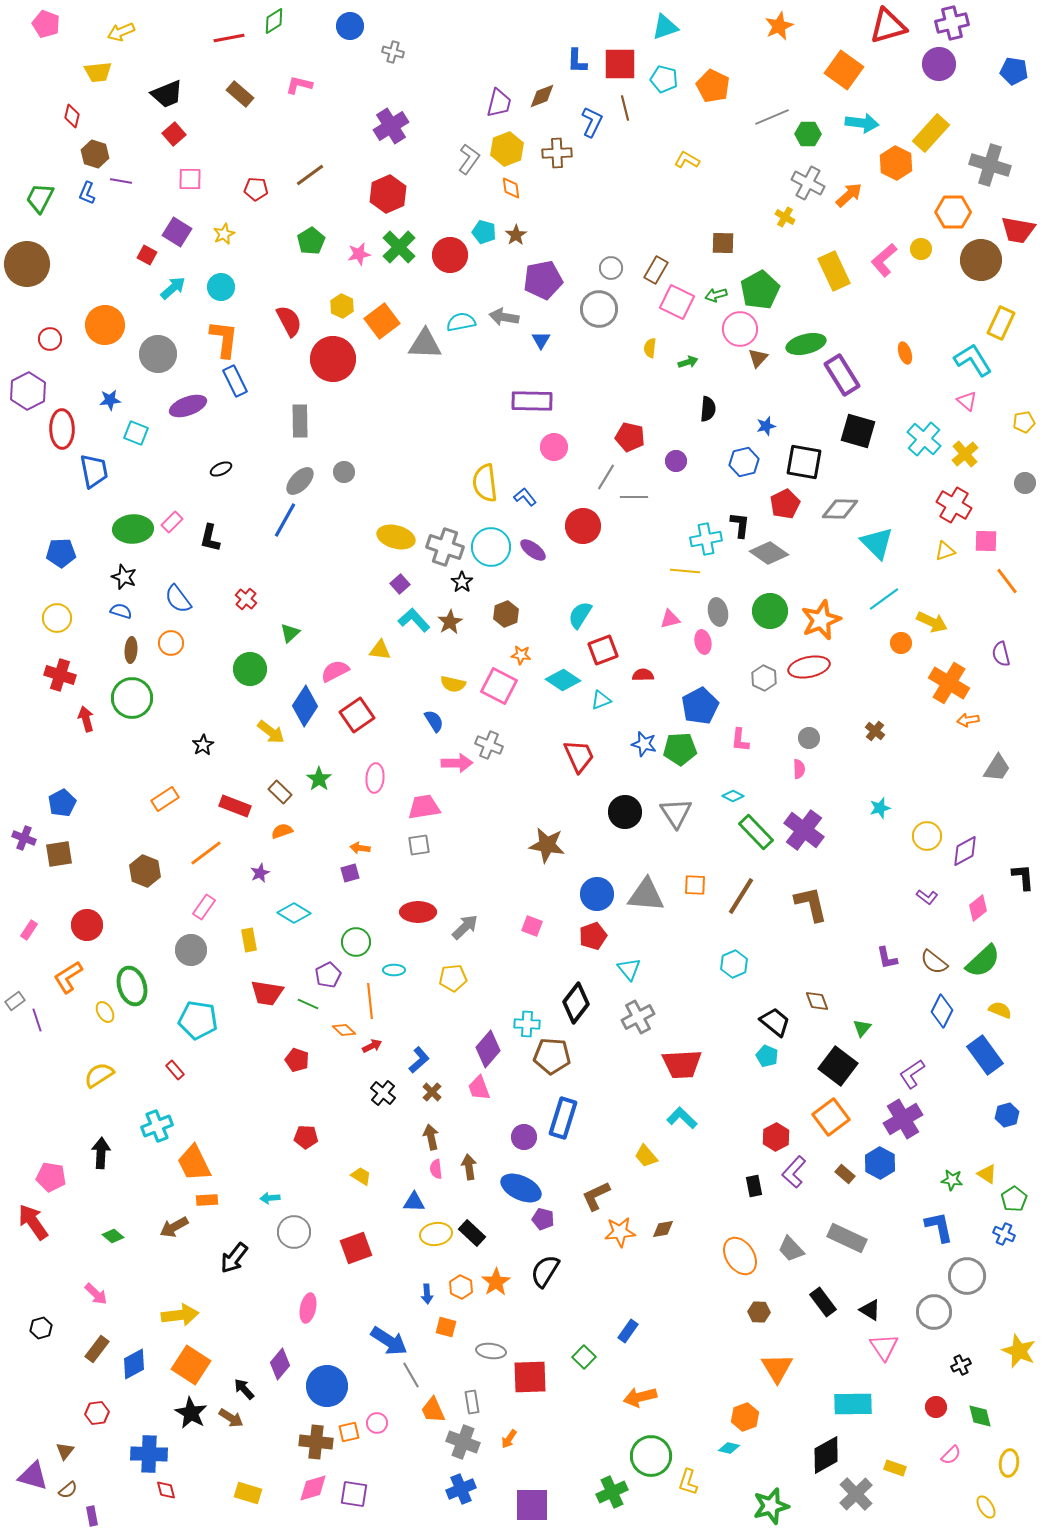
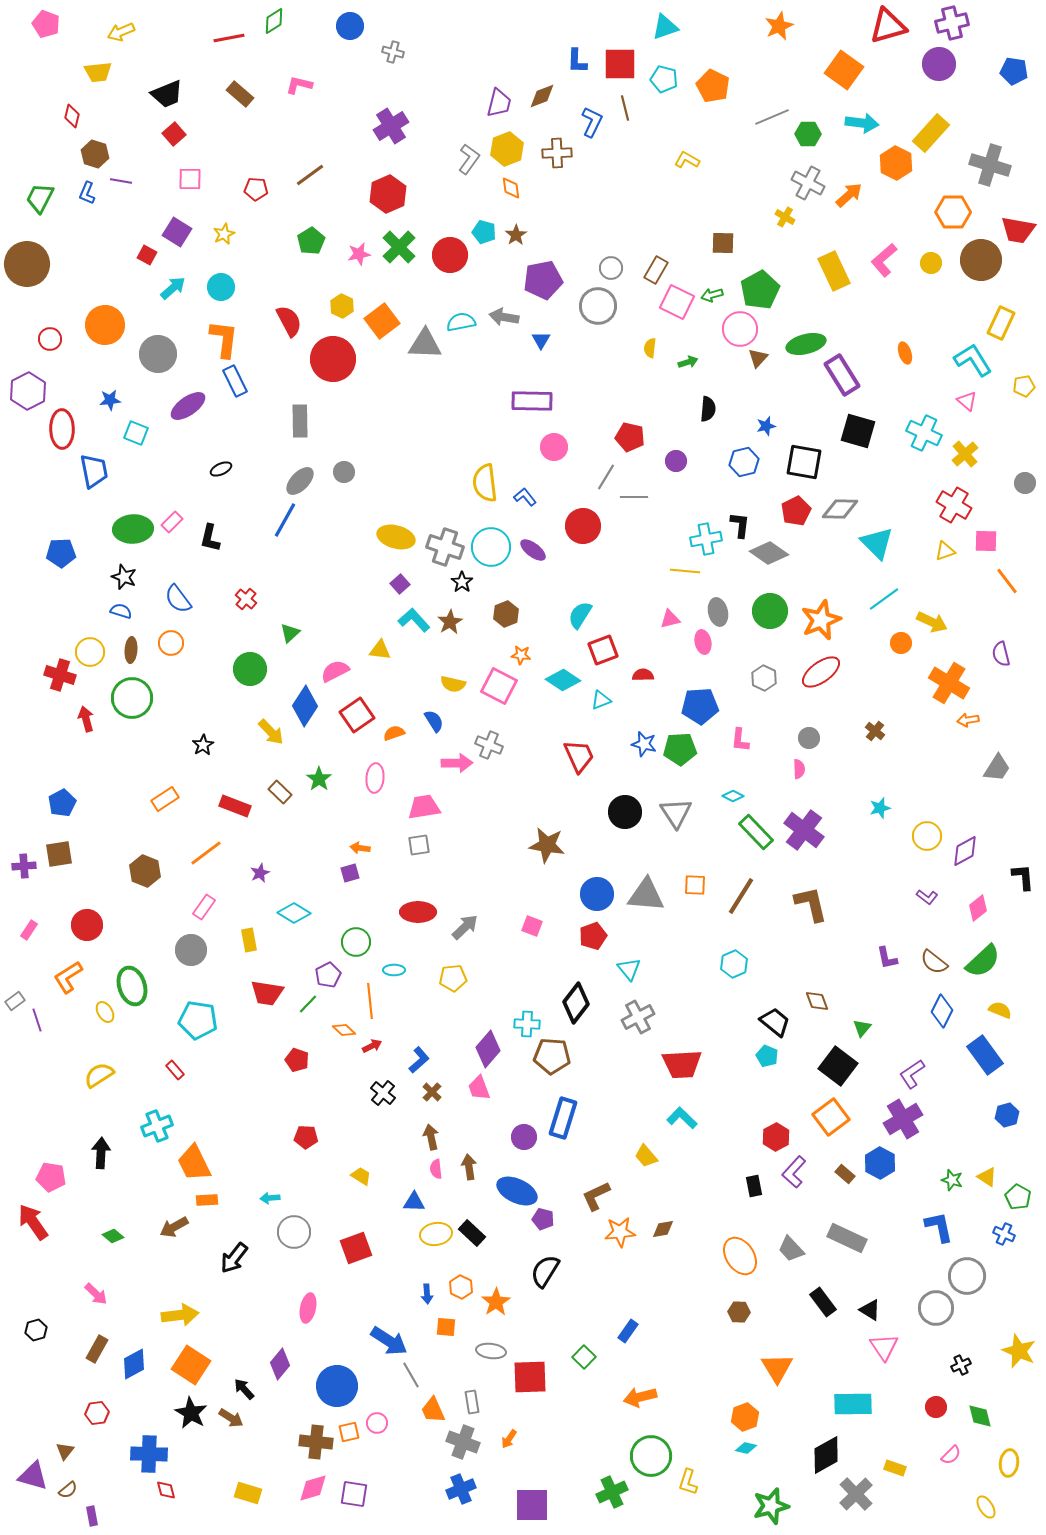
yellow circle at (921, 249): moved 10 px right, 14 px down
green arrow at (716, 295): moved 4 px left
gray circle at (599, 309): moved 1 px left, 3 px up
purple ellipse at (188, 406): rotated 15 degrees counterclockwise
yellow pentagon at (1024, 422): moved 36 px up
cyan cross at (924, 439): moved 6 px up; rotated 16 degrees counterclockwise
red pentagon at (785, 504): moved 11 px right, 7 px down
yellow circle at (57, 618): moved 33 px right, 34 px down
red ellipse at (809, 667): moved 12 px right, 5 px down; rotated 24 degrees counterclockwise
blue pentagon at (700, 706): rotated 24 degrees clockwise
yellow arrow at (271, 732): rotated 8 degrees clockwise
orange semicircle at (282, 831): moved 112 px right, 98 px up
purple cross at (24, 838): moved 28 px down; rotated 25 degrees counterclockwise
green line at (308, 1004): rotated 70 degrees counterclockwise
yellow triangle at (987, 1174): moved 3 px down
green star at (952, 1180): rotated 10 degrees clockwise
blue ellipse at (521, 1188): moved 4 px left, 3 px down
green pentagon at (1014, 1199): moved 4 px right, 2 px up; rotated 10 degrees counterclockwise
orange star at (496, 1282): moved 20 px down
brown hexagon at (759, 1312): moved 20 px left
gray circle at (934, 1312): moved 2 px right, 4 px up
orange square at (446, 1327): rotated 10 degrees counterclockwise
black hexagon at (41, 1328): moved 5 px left, 2 px down
brown rectangle at (97, 1349): rotated 8 degrees counterclockwise
blue circle at (327, 1386): moved 10 px right
cyan diamond at (729, 1448): moved 17 px right
